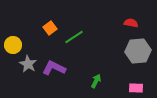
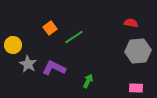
green arrow: moved 8 px left
